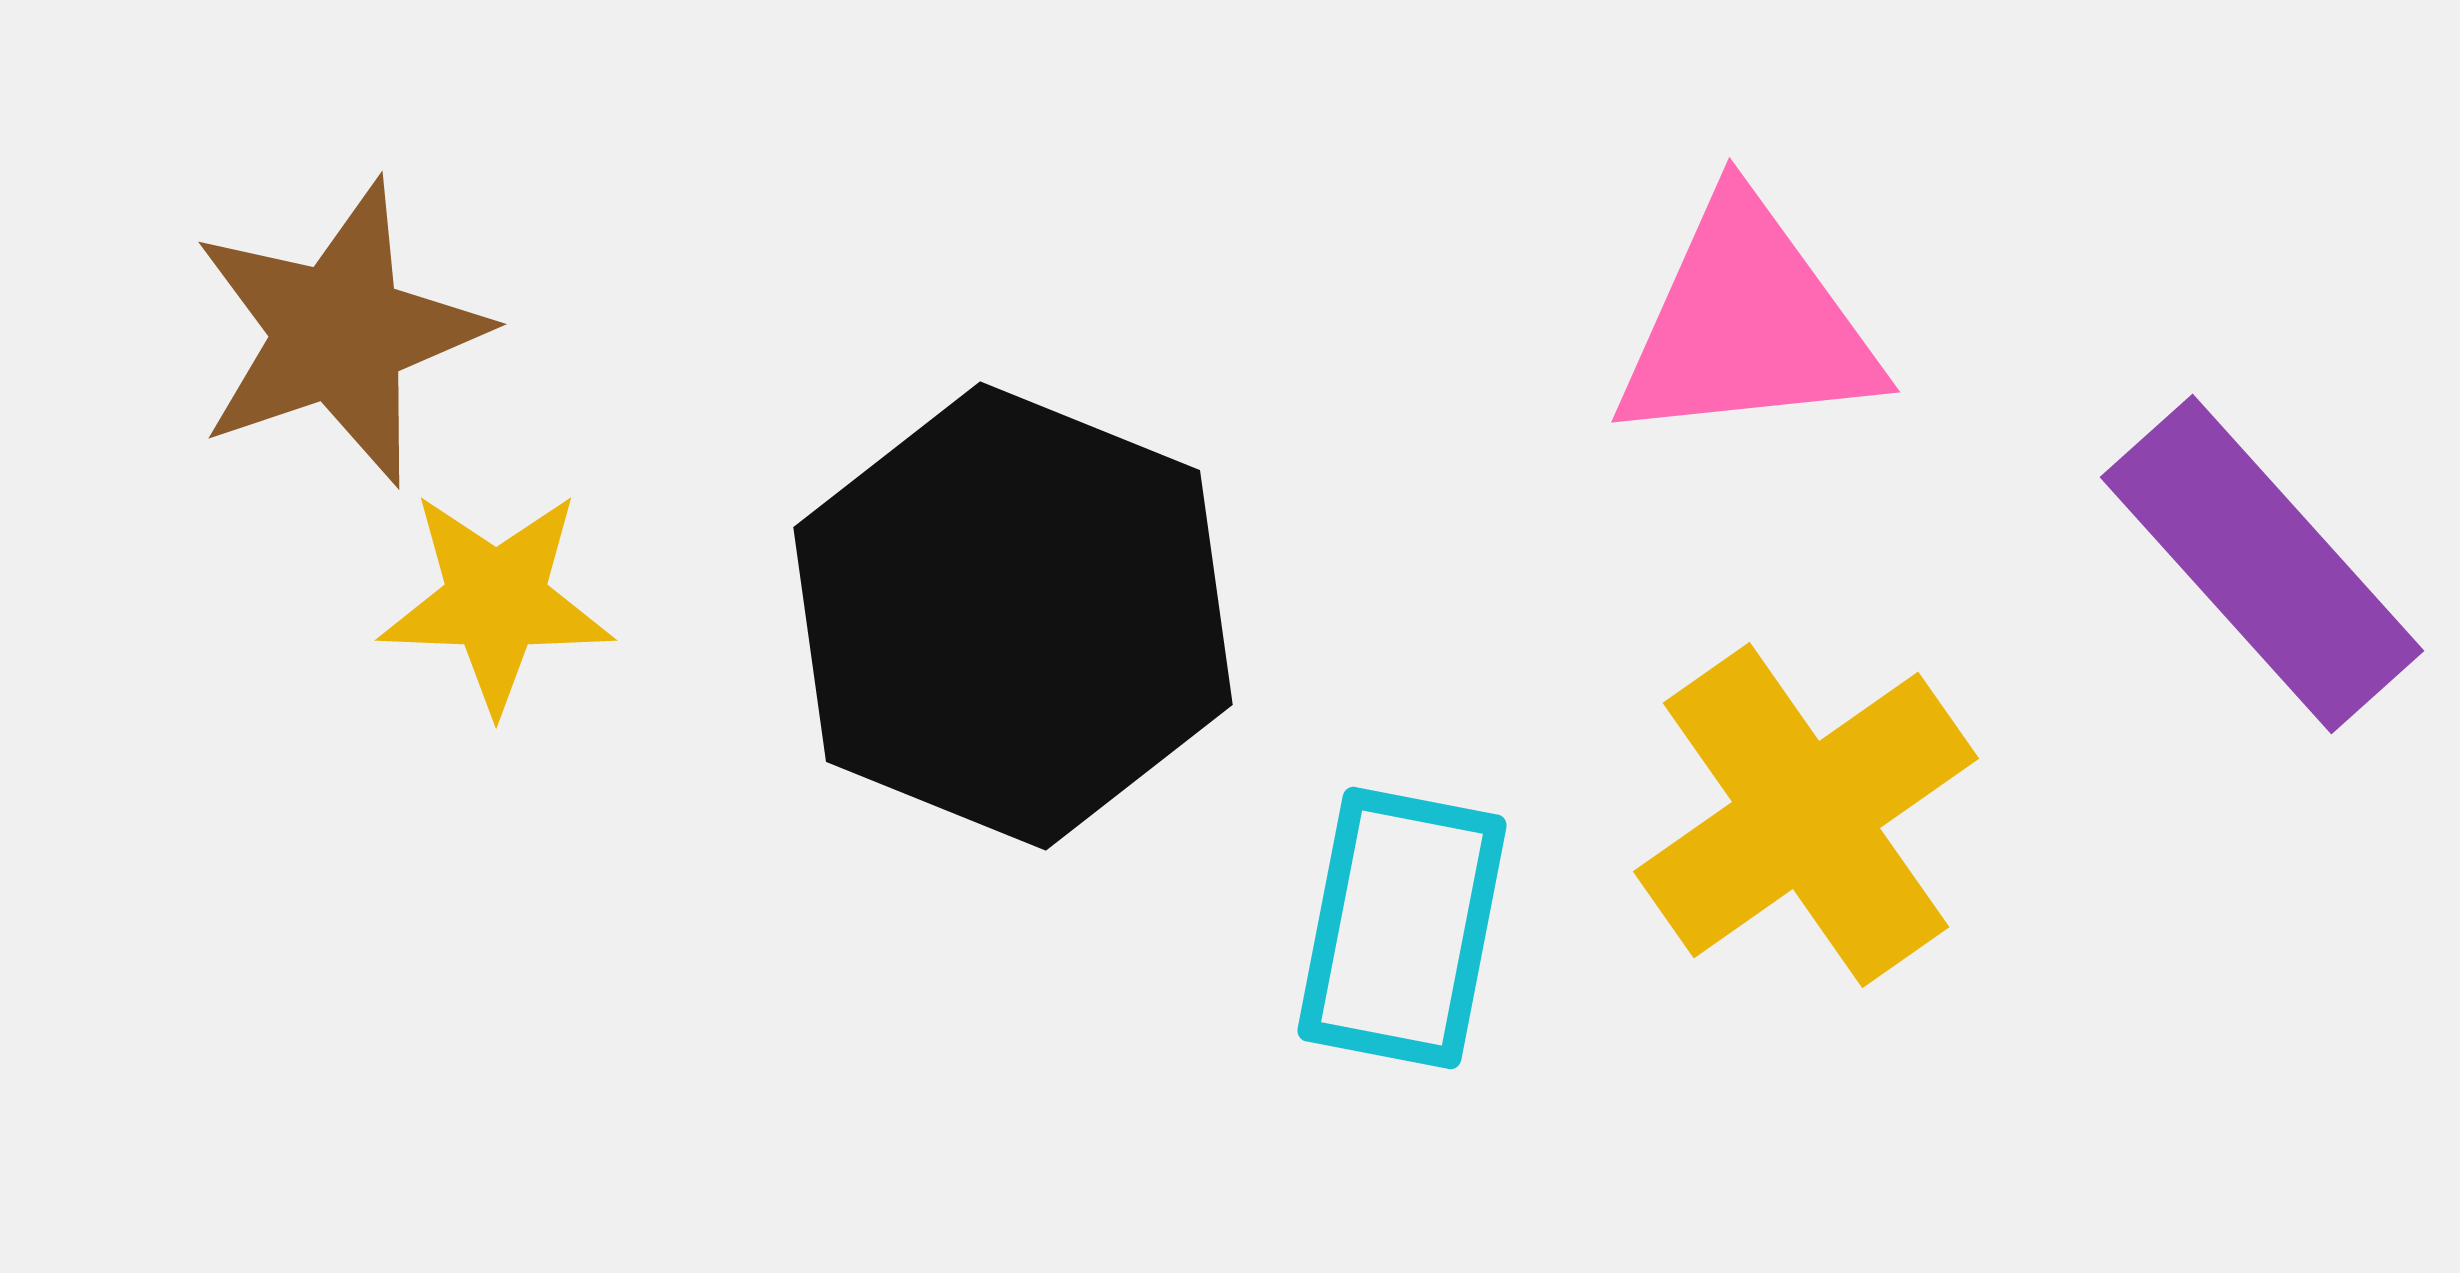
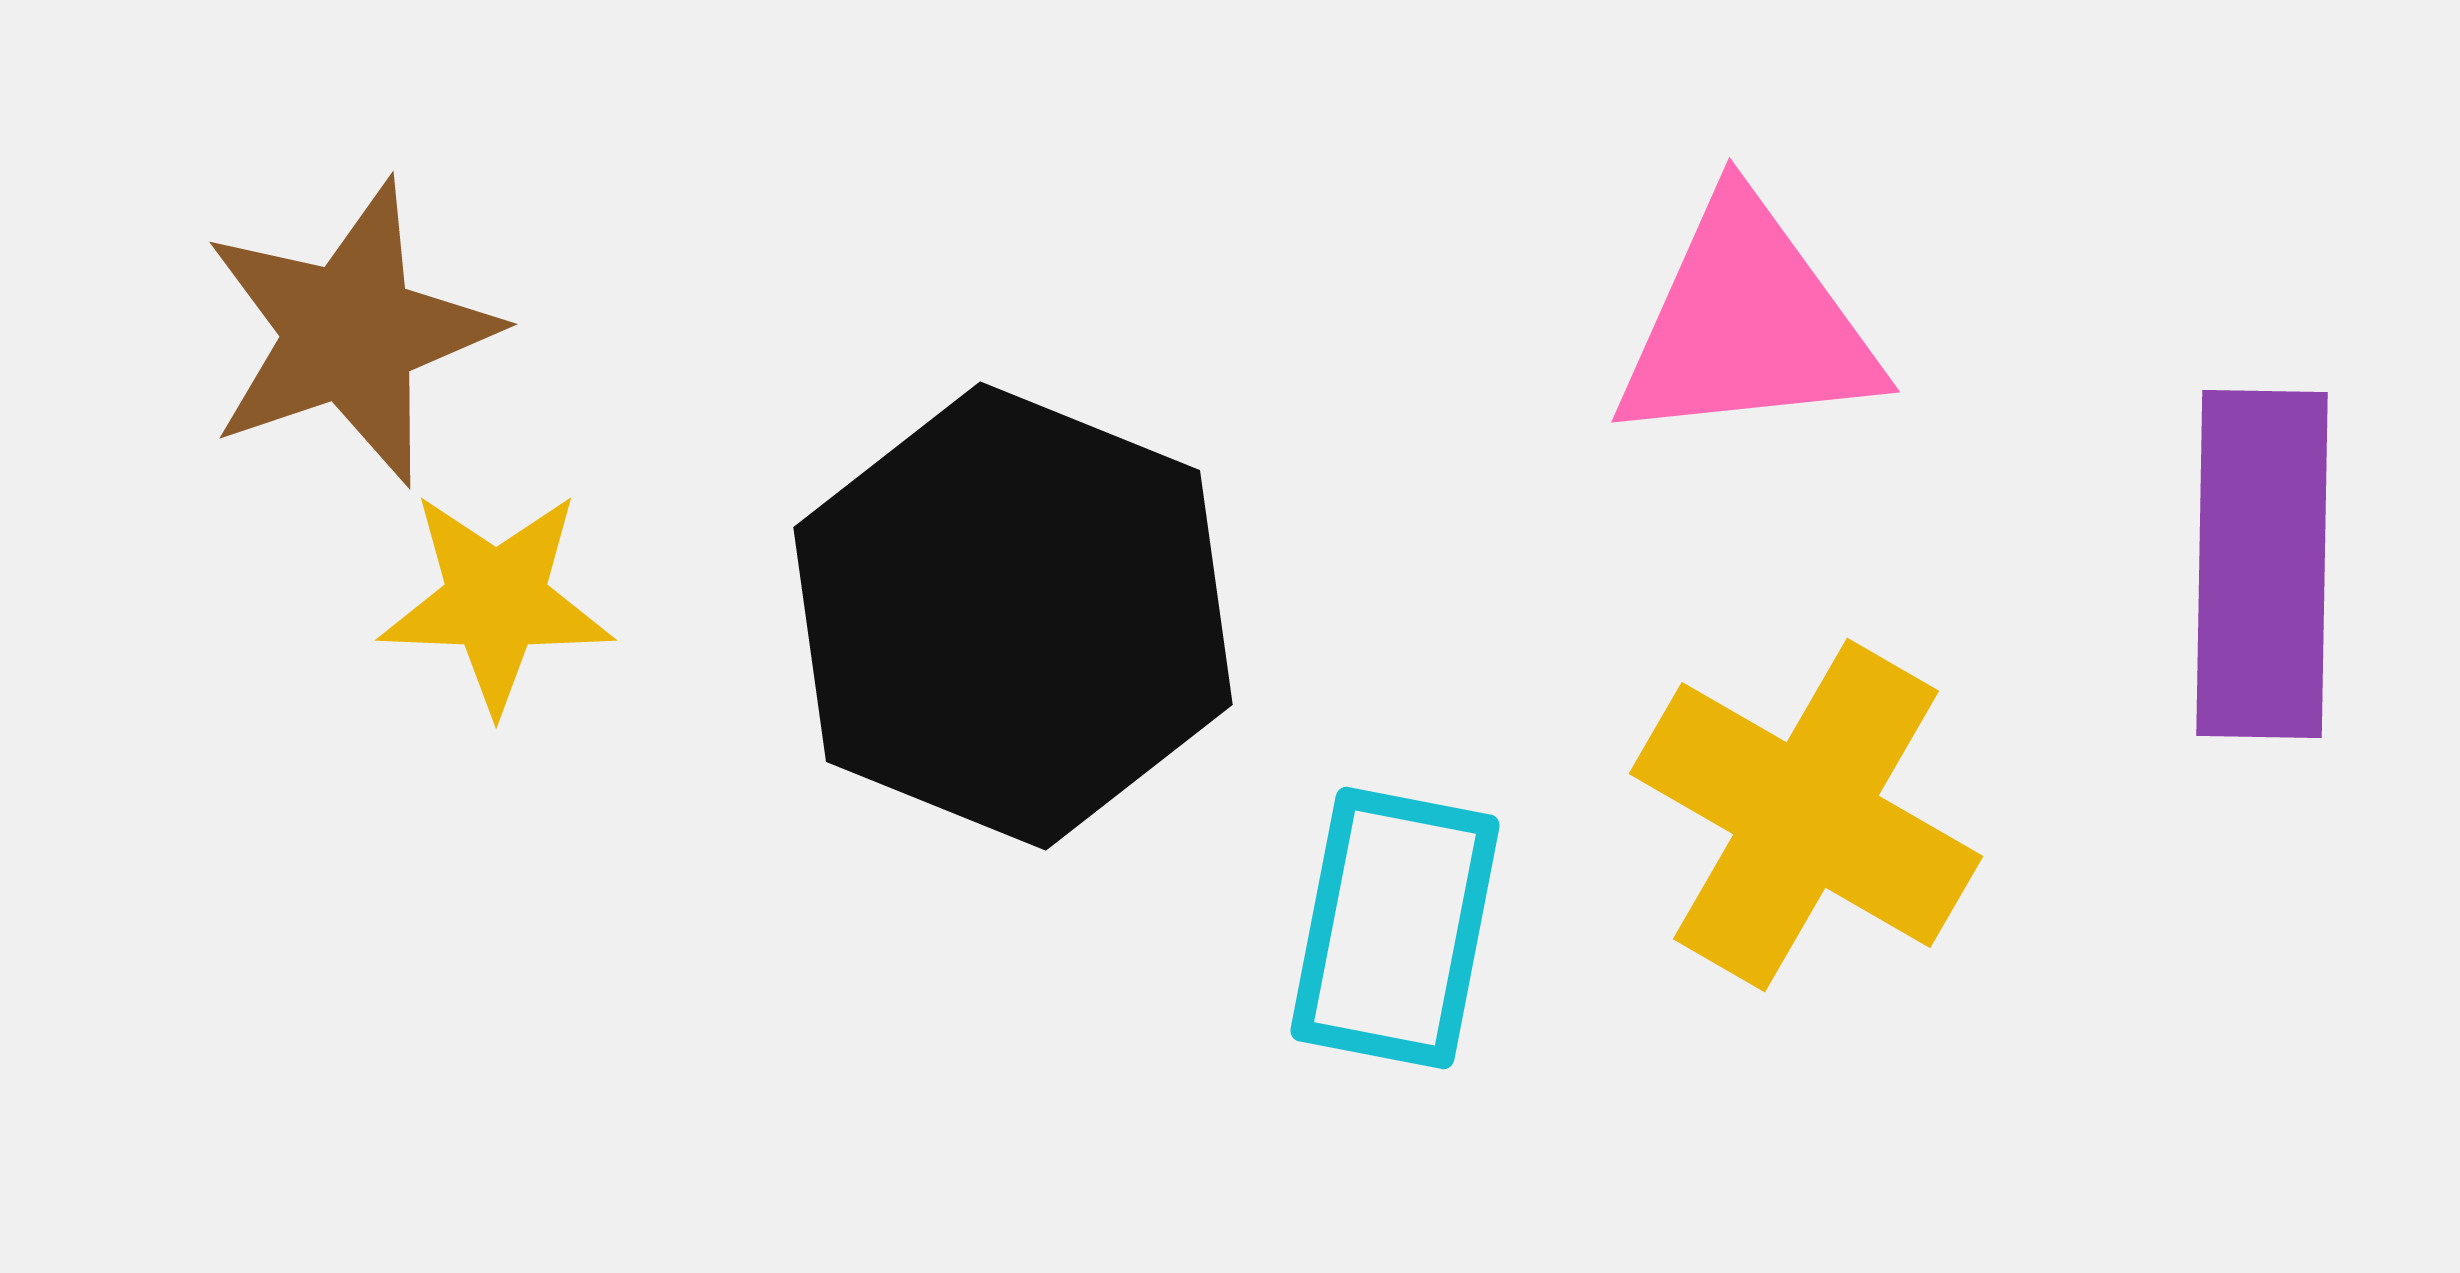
brown star: moved 11 px right
purple rectangle: rotated 43 degrees clockwise
yellow cross: rotated 25 degrees counterclockwise
cyan rectangle: moved 7 px left
